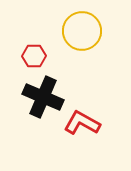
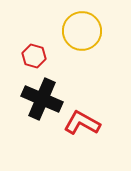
red hexagon: rotated 15 degrees clockwise
black cross: moved 1 px left, 2 px down
